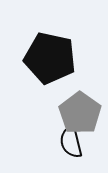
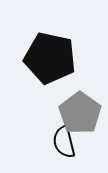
black semicircle: moved 7 px left
